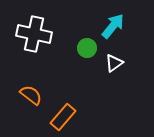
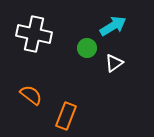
cyan arrow: rotated 20 degrees clockwise
orange rectangle: moved 3 px right, 1 px up; rotated 20 degrees counterclockwise
